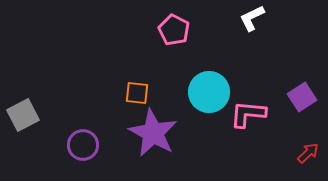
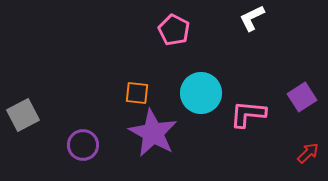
cyan circle: moved 8 px left, 1 px down
